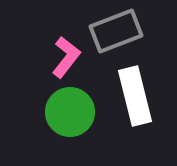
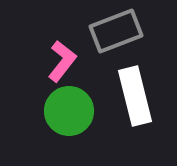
pink L-shape: moved 4 px left, 4 px down
green circle: moved 1 px left, 1 px up
